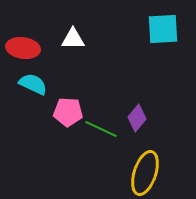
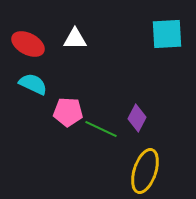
cyan square: moved 4 px right, 5 px down
white triangle: moved 2 px right
red ellipse: moved 5 px right, 4 px up; rotated 20 degrees clockwise
purple diamond: rotated 12 degrees counterclockwise
yellow ellipse: moved 2 px up
